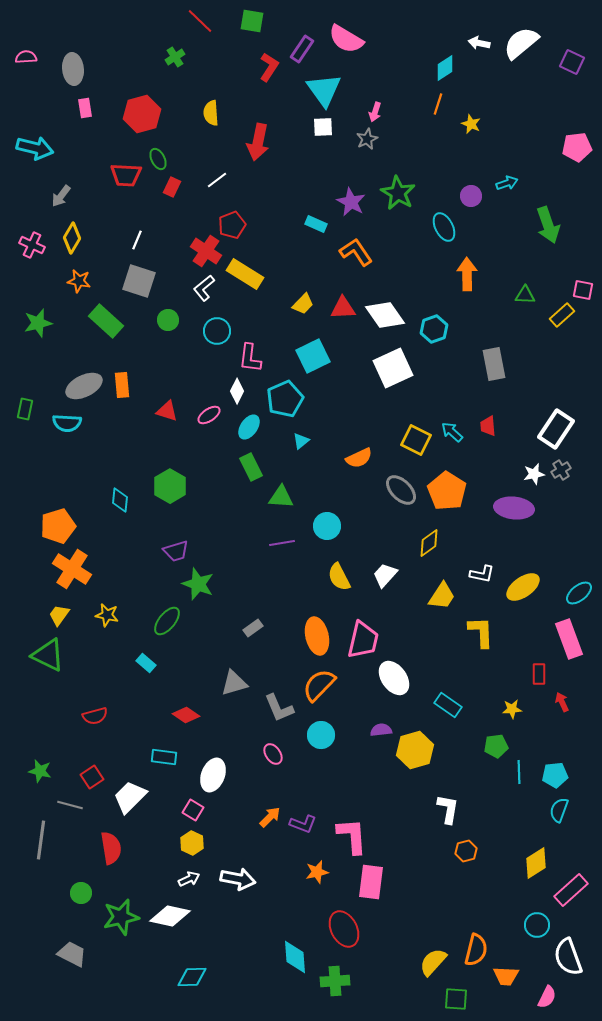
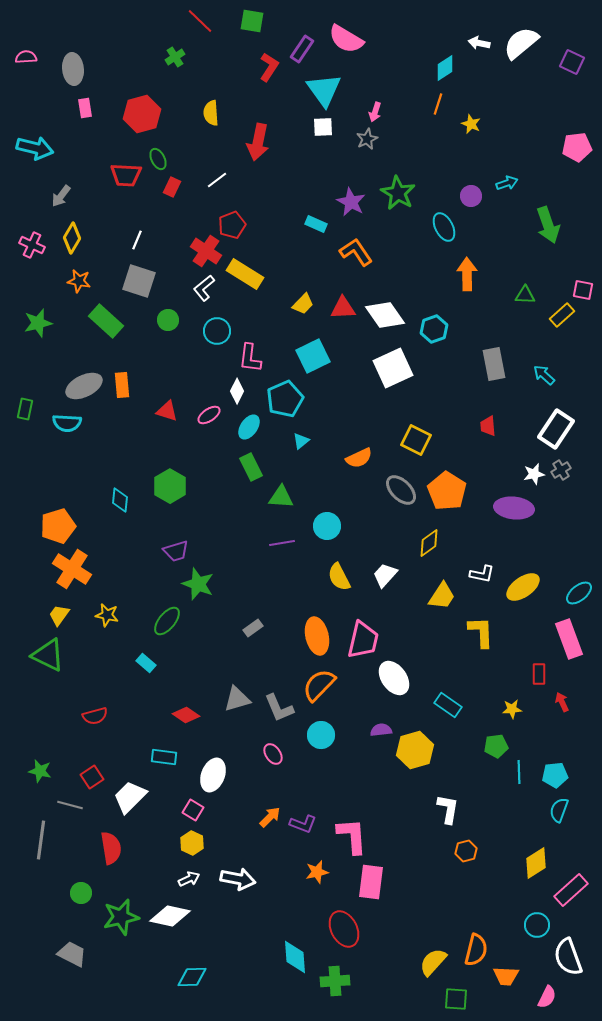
cyan arrow at (452, 432): moved 92 px right, 57 px up
gray triangle at (234, 683): moved 3 px right, 16 px down
